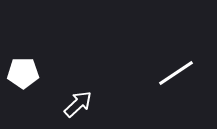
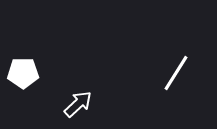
white line: rotated 24 degrees counterclockwise
